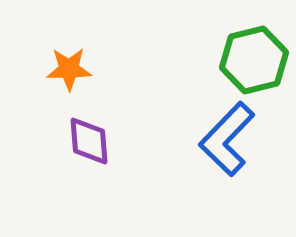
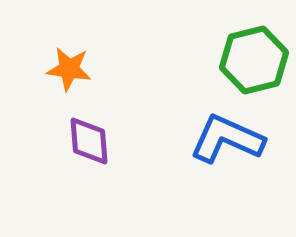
orange star: rotated 9 degrees clockwise
blue L-shape: rotated 70 degrees clockwise
